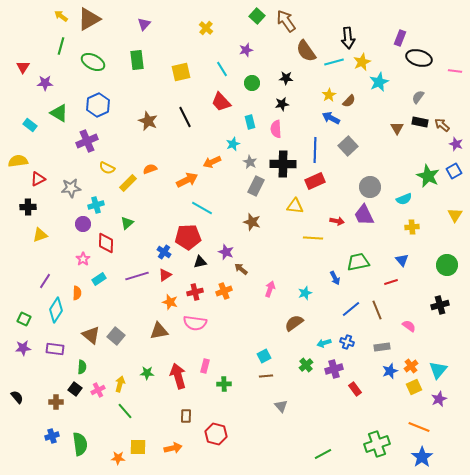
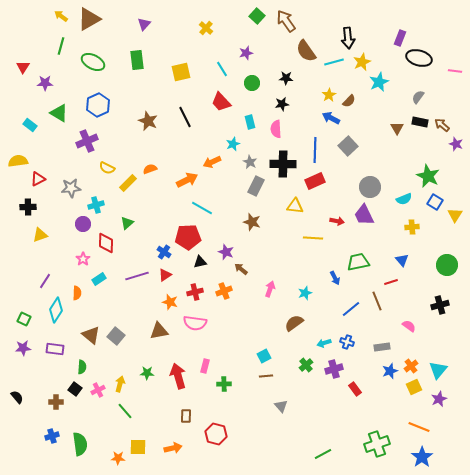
purple star at (246, 50): moved 3 px down
blue square at (454, 171): moved 19 px left, 31 px down; rotated 28 degrees counterclockwise
brown line at (377, 310): moved 9 px up
